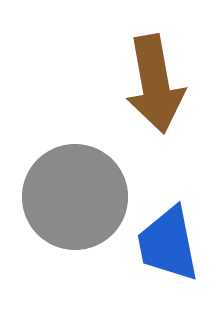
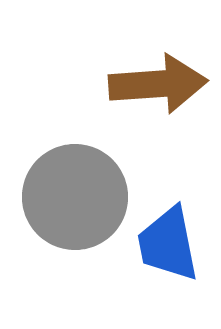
brown arrow: moved 3 px right; rotated 84 degrees counterclockwise
